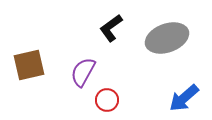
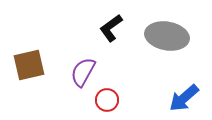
gray ellipse: moved 2 px up; rotated 30 degrees clockwise
